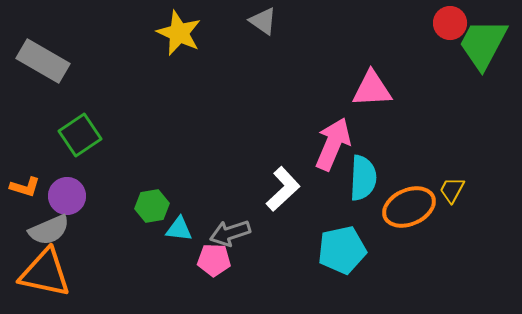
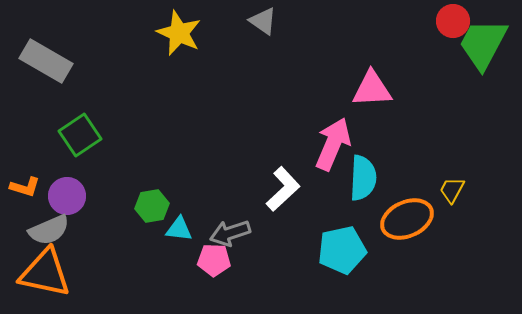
red circle: moved 3 px right, 2 px up
gray rectangle: moved 3 px right
orange ellipse: moved 2 px left, 12 px down
